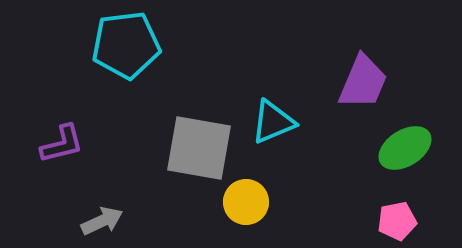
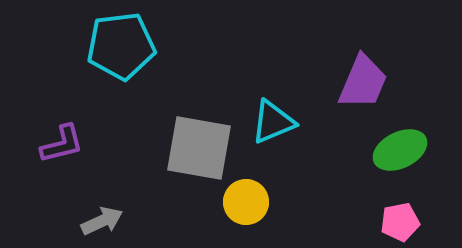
cyan pentagon: moved 5 px left, 1 px down
green ellipse: moved 5 px left, 2 px down; rotated 6 degrees clockwise
pink pentagon: moved 3 px right, 1 px down
